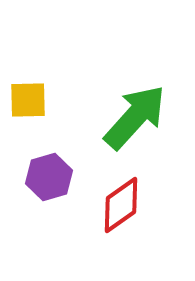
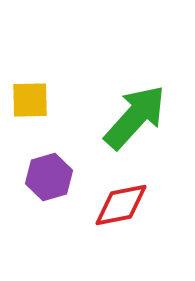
yellow square: moved 2 px right
red diamond: rotated 24 degrees clockwise
